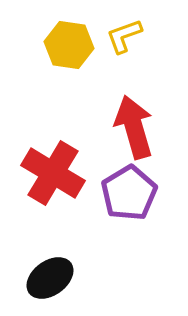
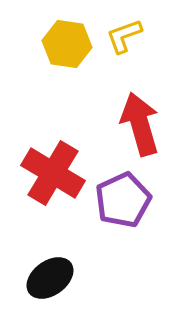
yellow hexagon: moved 2 px left, 1 px up
red arrow: moved 6 px right, 3 px up
purple pentagon: moved 6 px left, 7 px down; rotated 6 degrees clockwise
